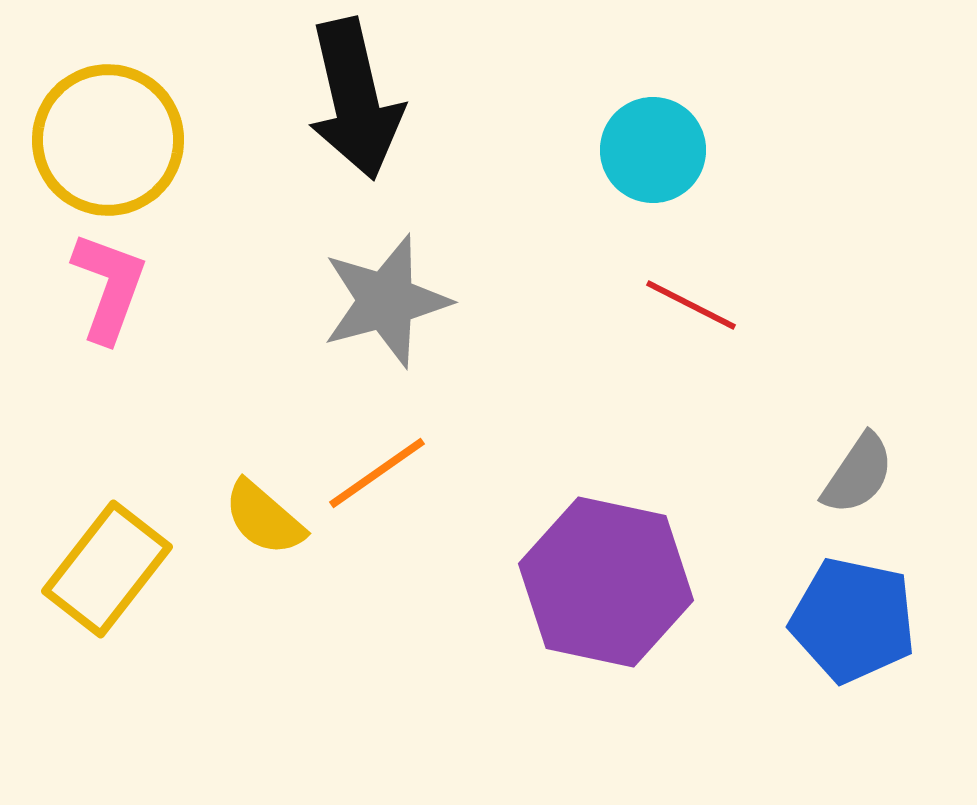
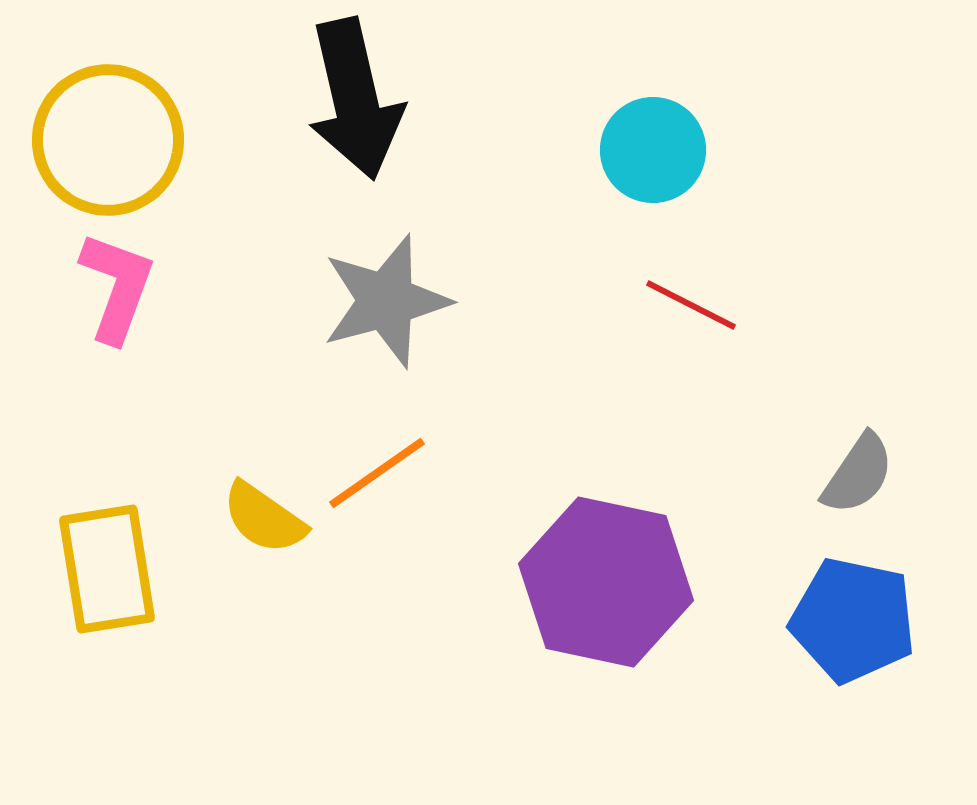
pink L-shape: moved 8 px right
yellow semicircle: rotated 6 degrees counterclockwise
yellow rectangle: rotated 47 degrees counterclockwise
